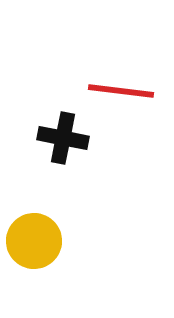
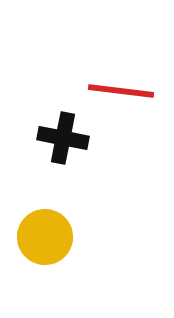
yellow circle: moved 11 px right, 4 px up
